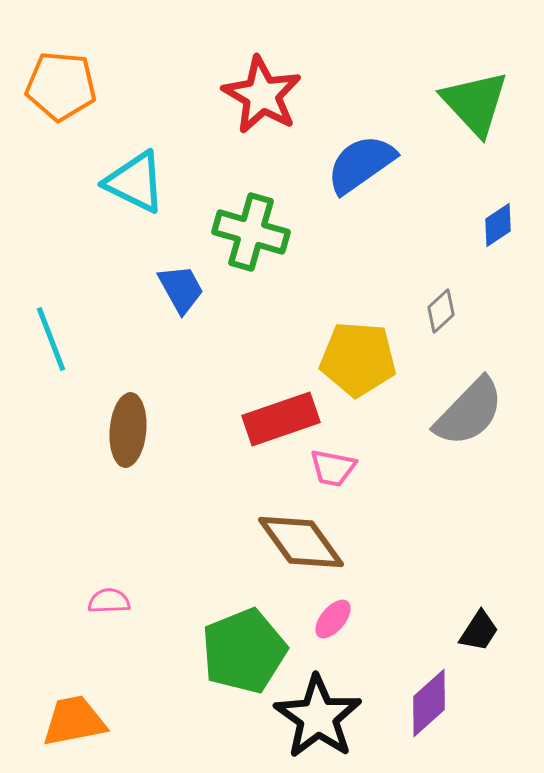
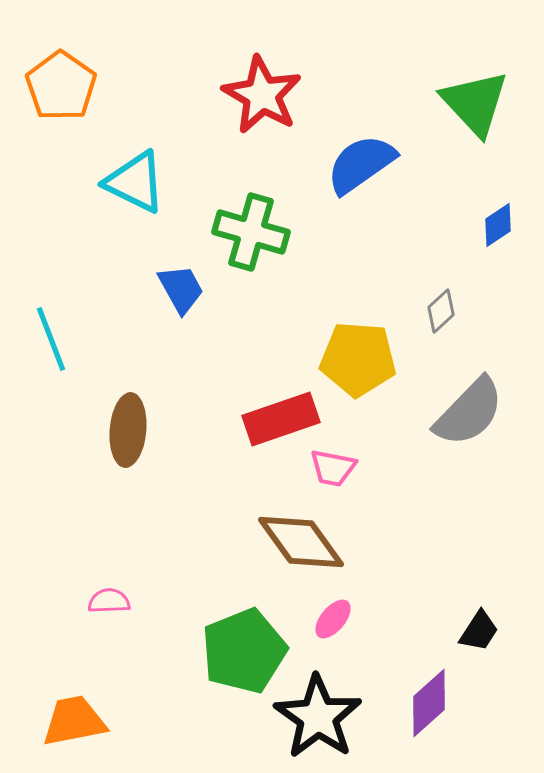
orange pentagon: rotated 30 degrees clockwise
